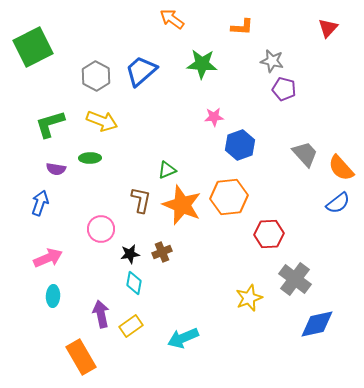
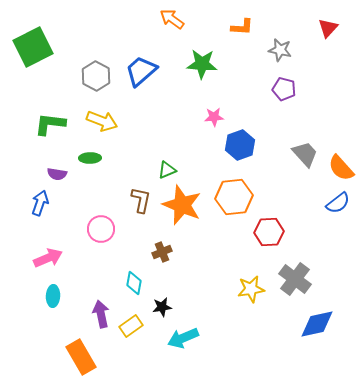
gray star: moved 8 px right, 11 px up
green L-shape: rotated 24 degrees clockwise
purple semicircle: moved 1 px right, 5 px down
orange hexagon: moved 5 px right
red hexagon: moved 2 px up
black star: moved 32 px right, 53 px down
yellow star: moved 2 px right, 9 px up; rotated 12 degrees clockwise
